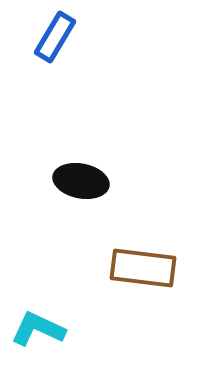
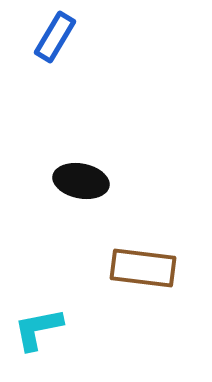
cyan L-shape: rotated 36 degrees counterclockwise
